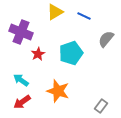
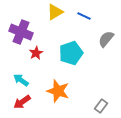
red star: moved 2 px left, 1 px up
